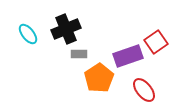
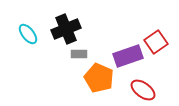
orange pentagon: rotated 16 degrees counterclockwise
red ellipse: moved 1 px left; rotated 15 degrees counterclockwise
